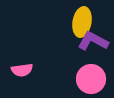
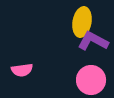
pink circle: moved 1 px down
